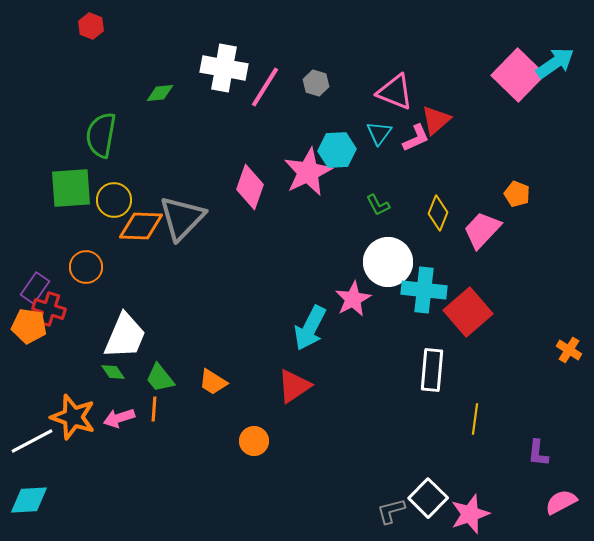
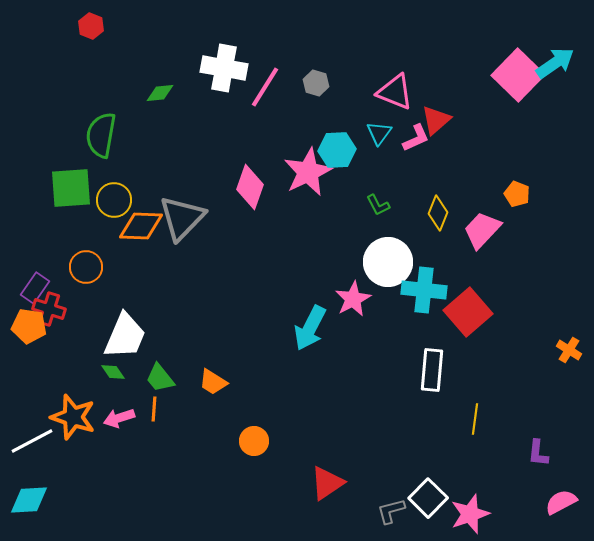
red triangle at (294, 386): moved 33 px right, 97 px down
